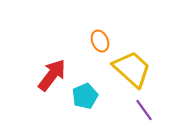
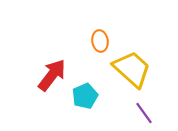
orange ellipse: rotated 15 degrees clockwise
purple line: moved 3 px down
